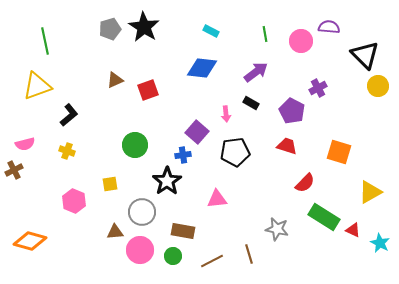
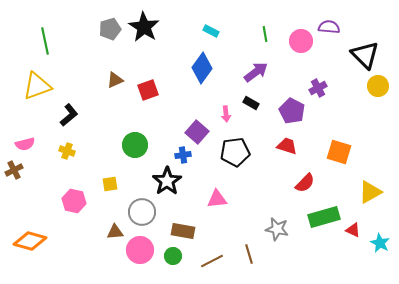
blue diamond at (202, 68): rotated 60 degrees counterclockwise
pink hexagon at (74, 201): rotated 10 degrees counterclockwise
green rectangle at (324, 217): rotated 48 degrees counterclockwise
